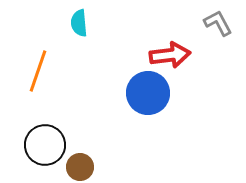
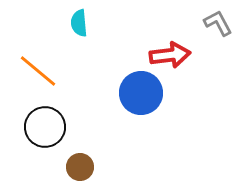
orange line: rotated 69 degrees counterclockwise
blue circle: moved 7 px left
black circle: moved 18 px up
